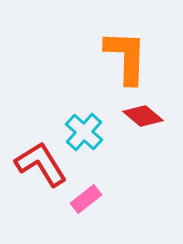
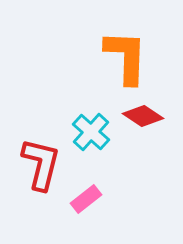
red diamond: rotated 6 degrees counterclockwise
cyan cross: moved 7 px right
red L-shape: rotated 46 degrees clockwise
